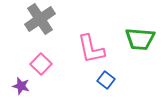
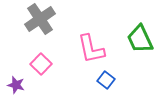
green trapezoid: rotated 60 degrees clockwise
purple star: moved 5 px left, 1 px up
